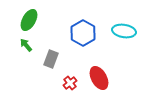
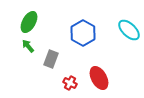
green ellipse: moved 2 px down
cyan ellipse: moved 5 px right, 1 px up; rotated 35 degrees clockwise
green arrow: moved 2 px right, 1 px down
red cross: rotated 24 degrees counterclockwise
